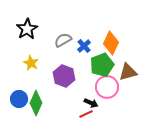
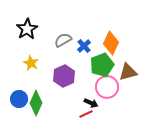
purple hexagon: rotated 15 degrees clockwise
